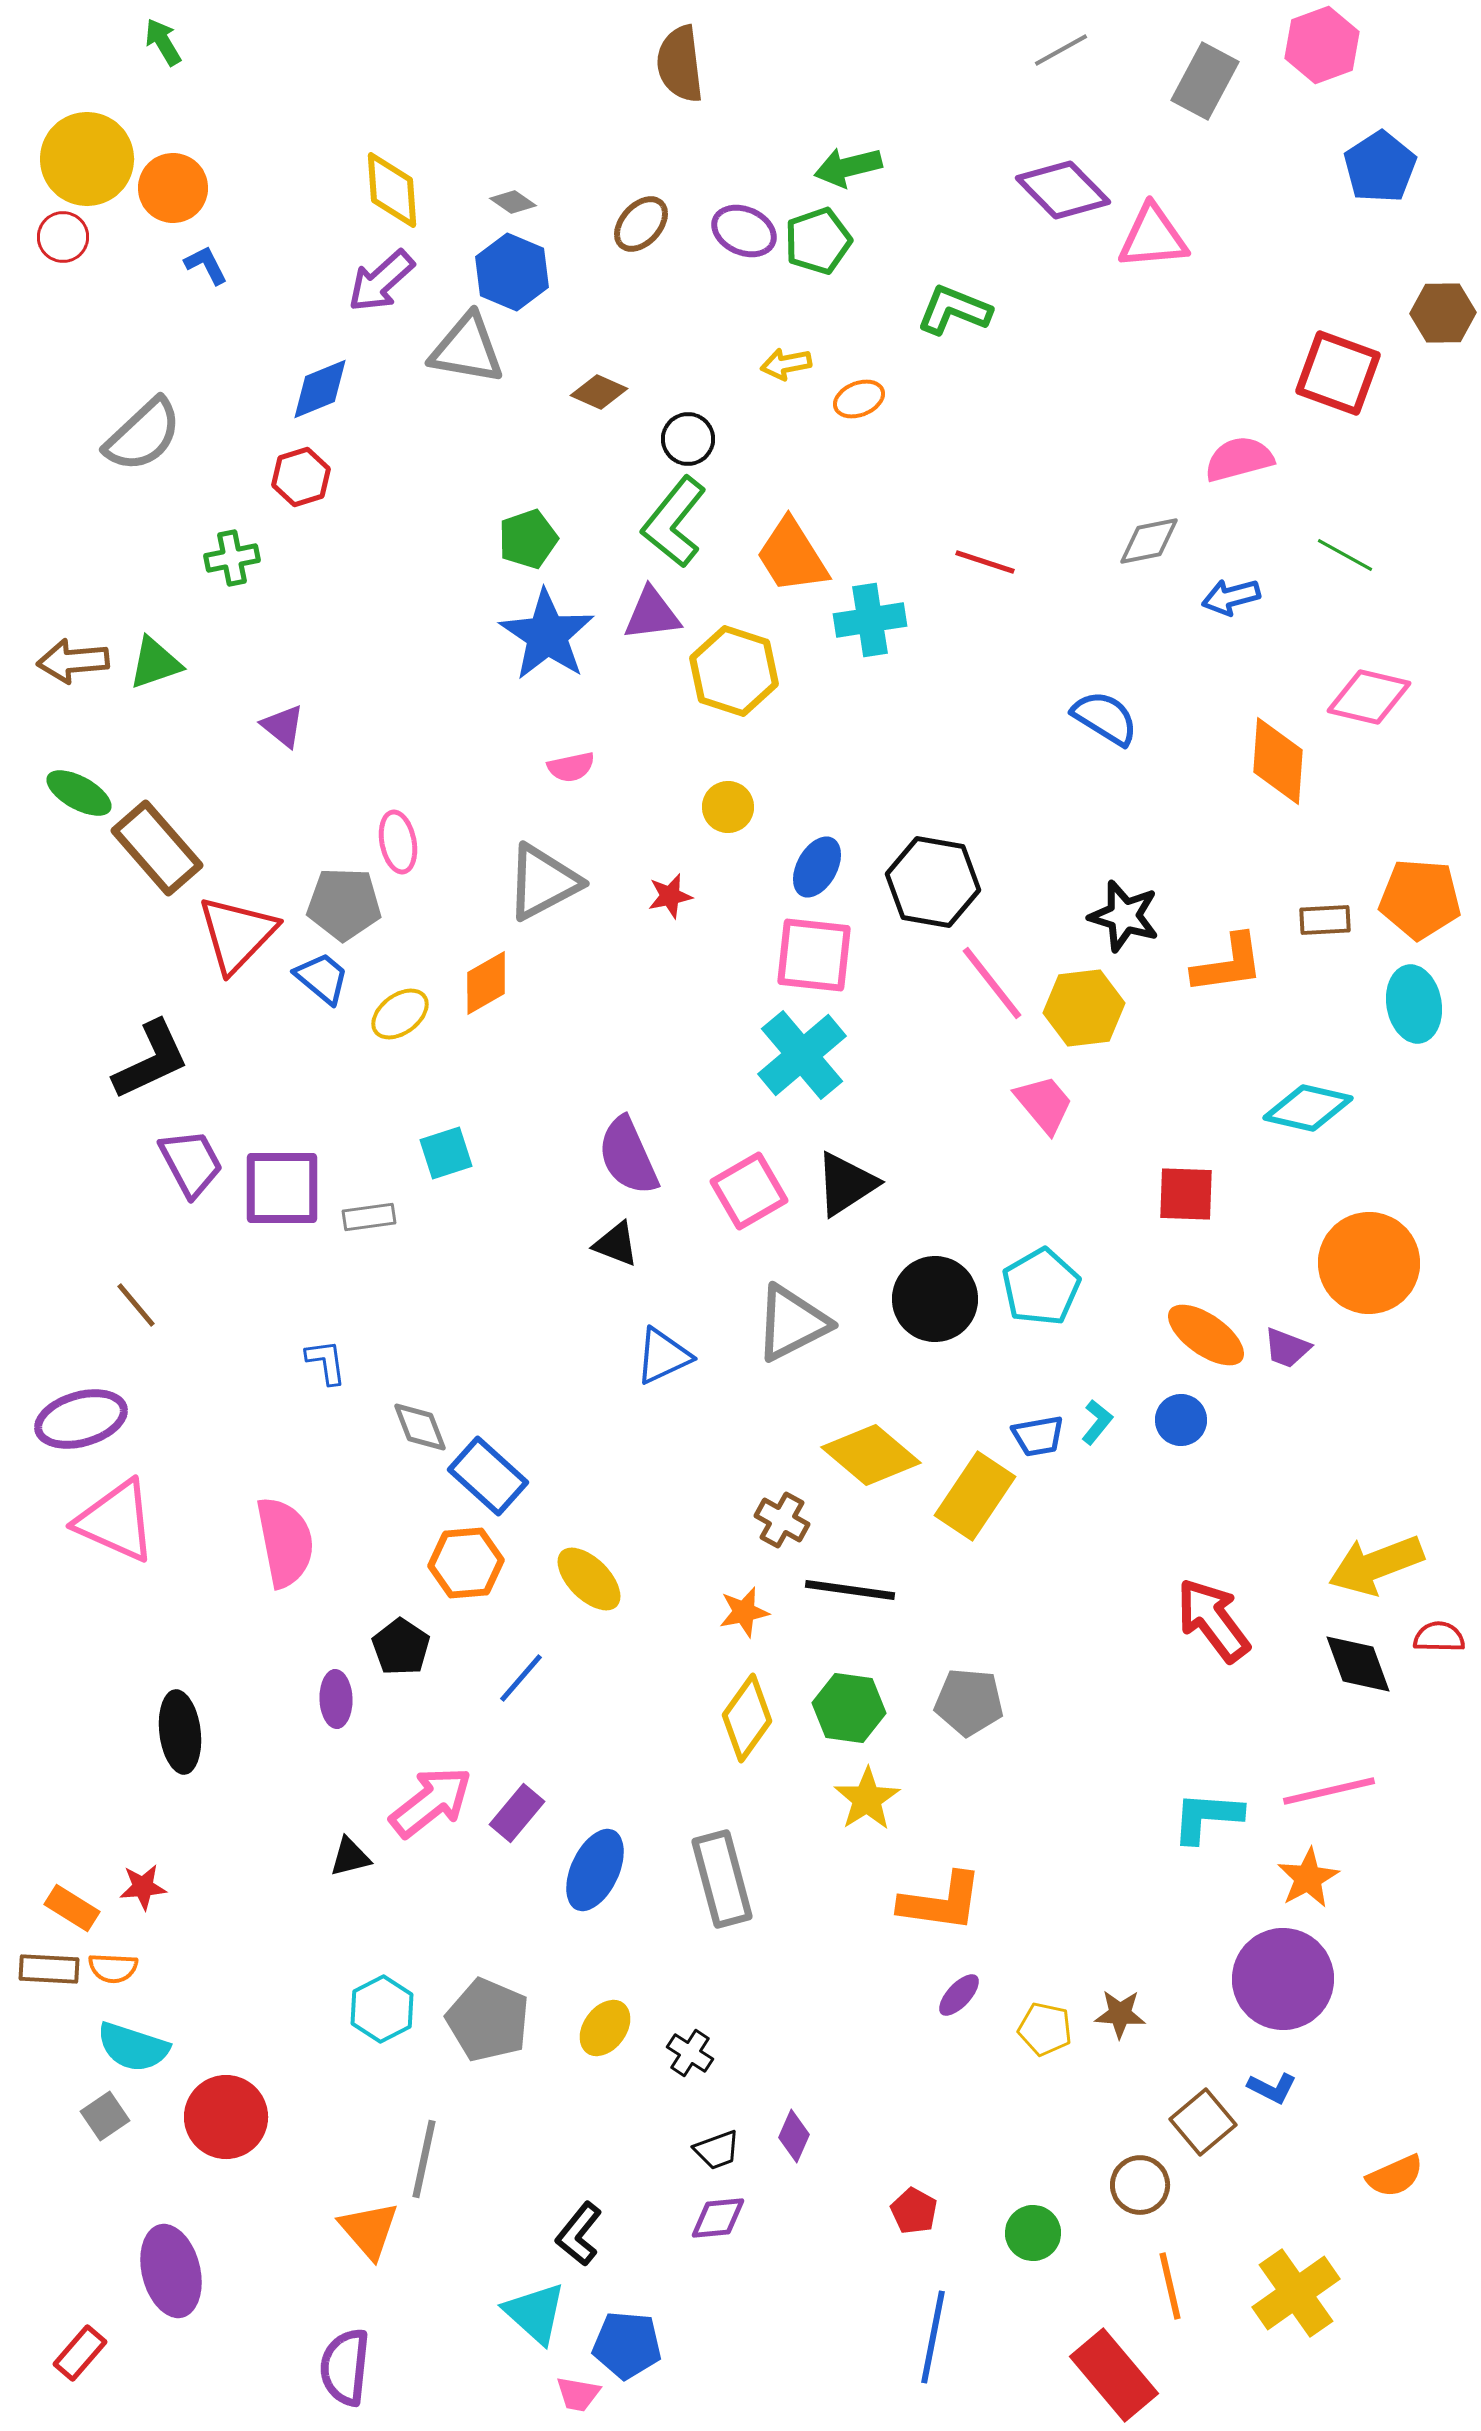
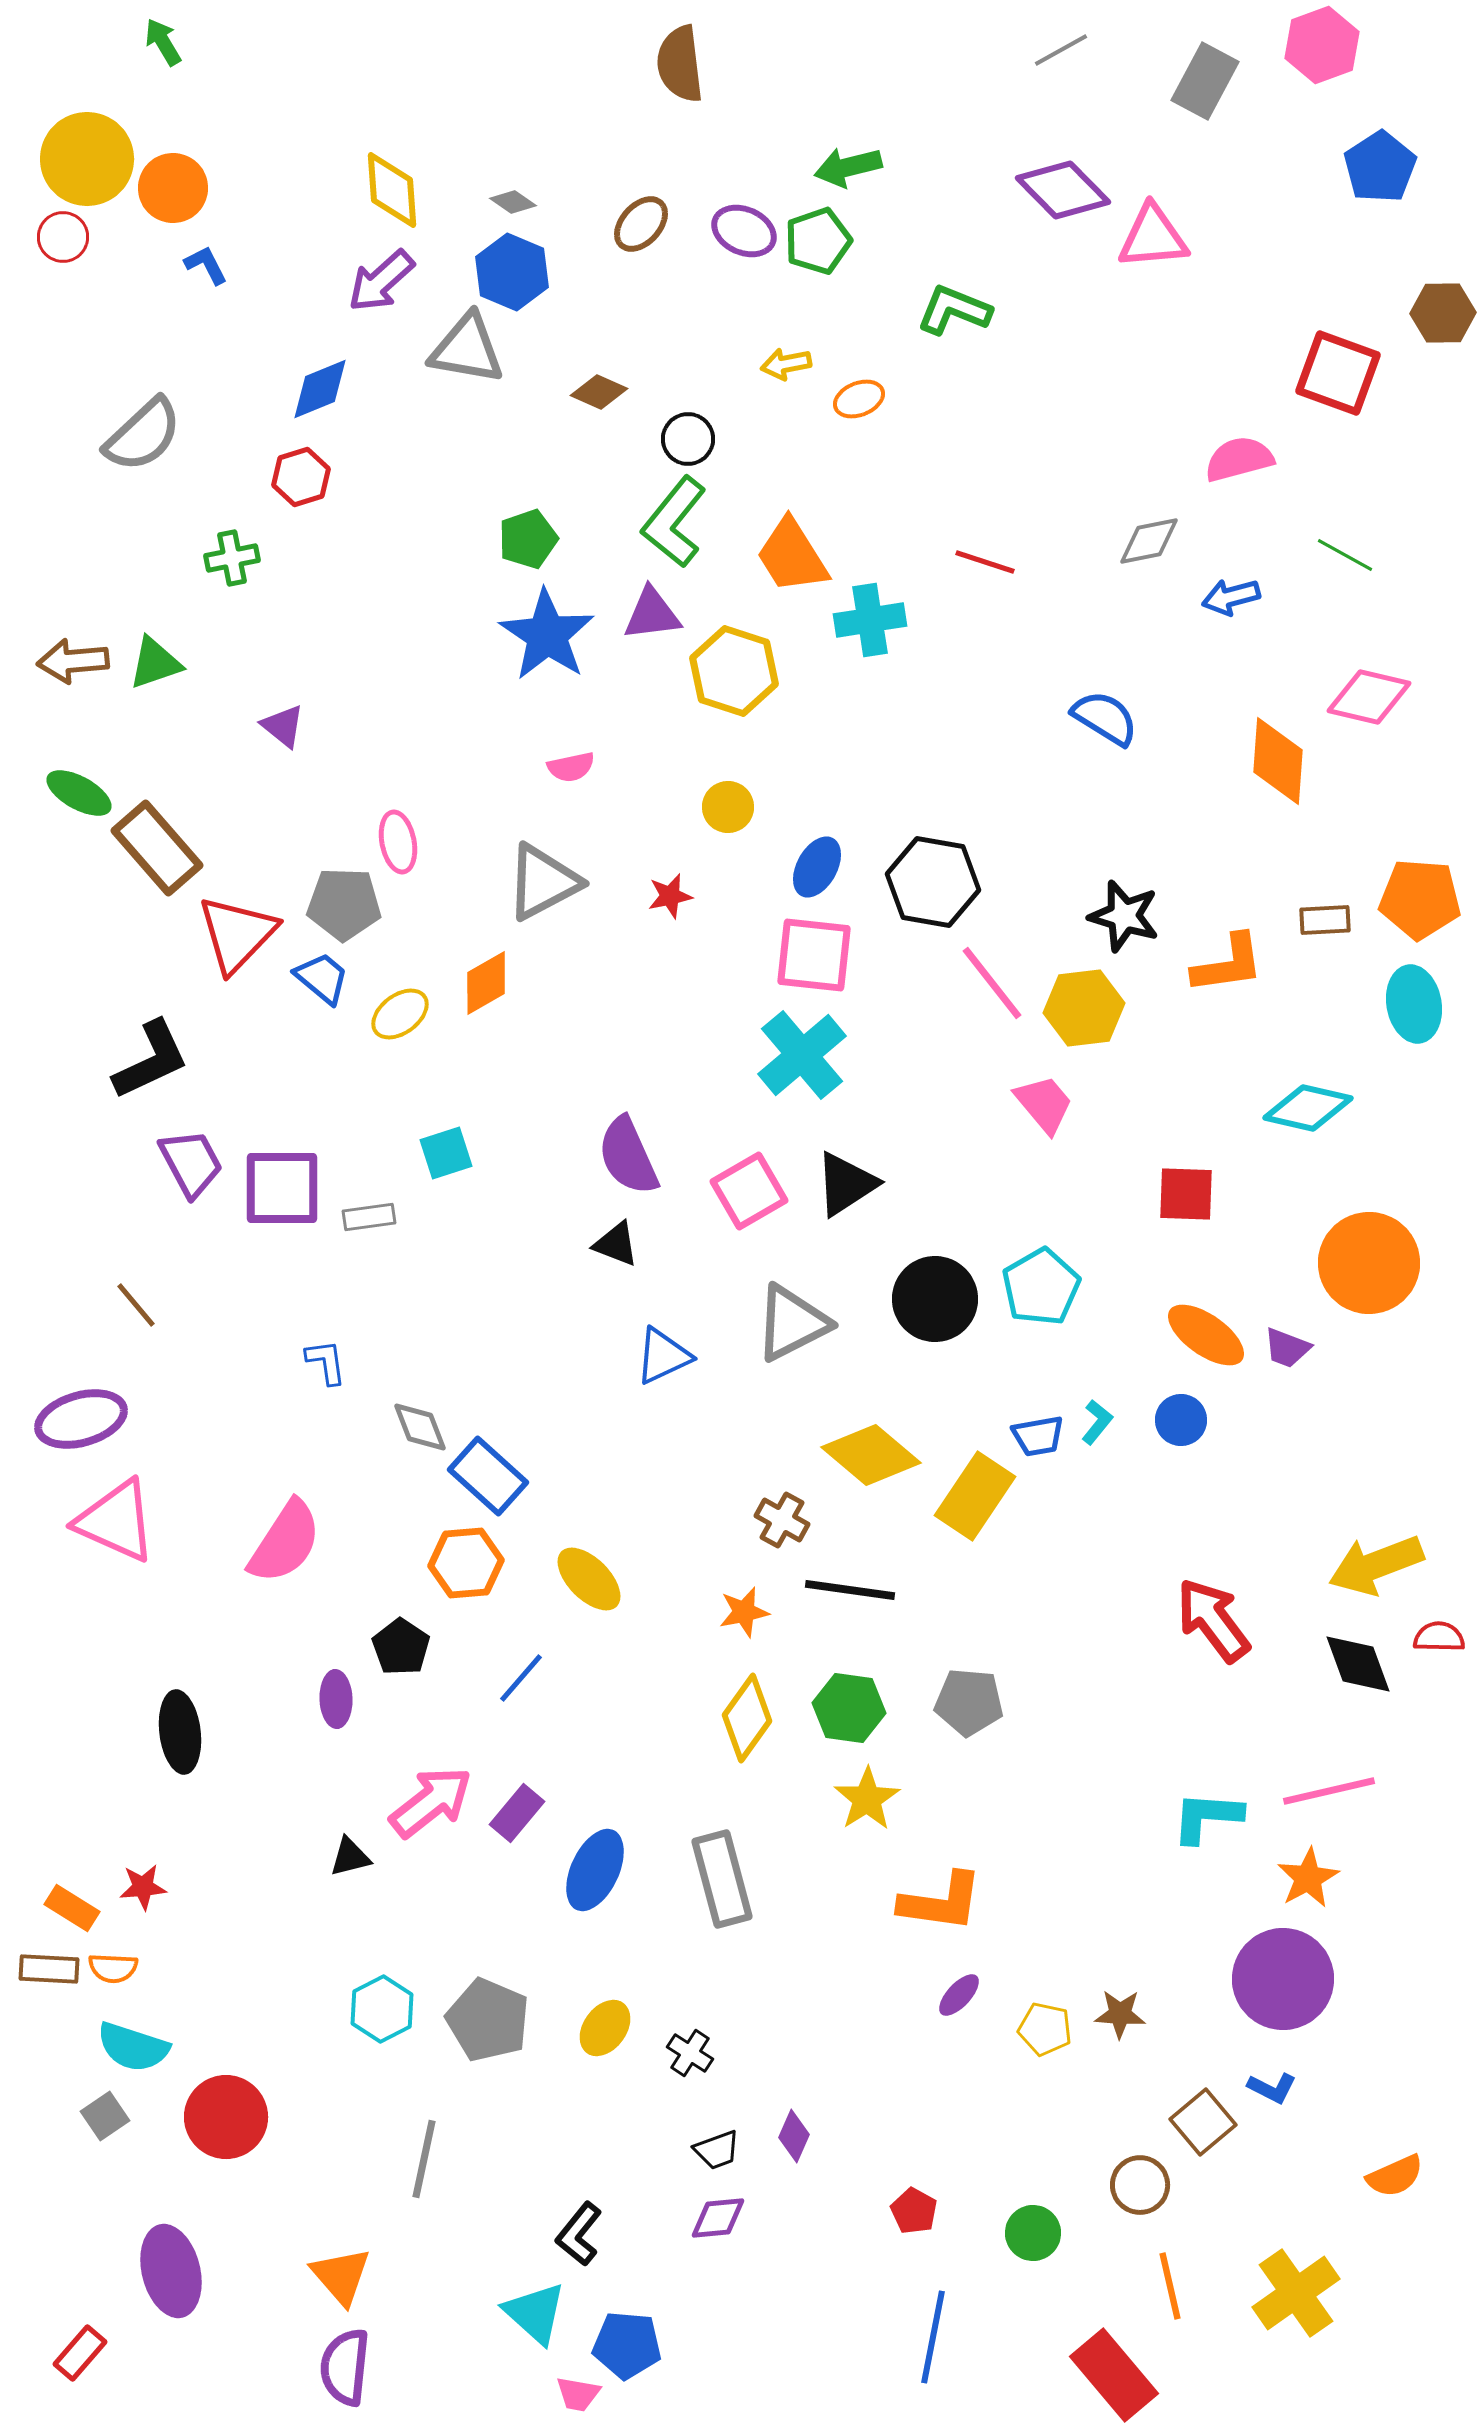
pink semicircle at (285, 1542): rotated 44 degrees clockwise
orange triangle at (369, 2230): moved 28 px left, 46 px down
